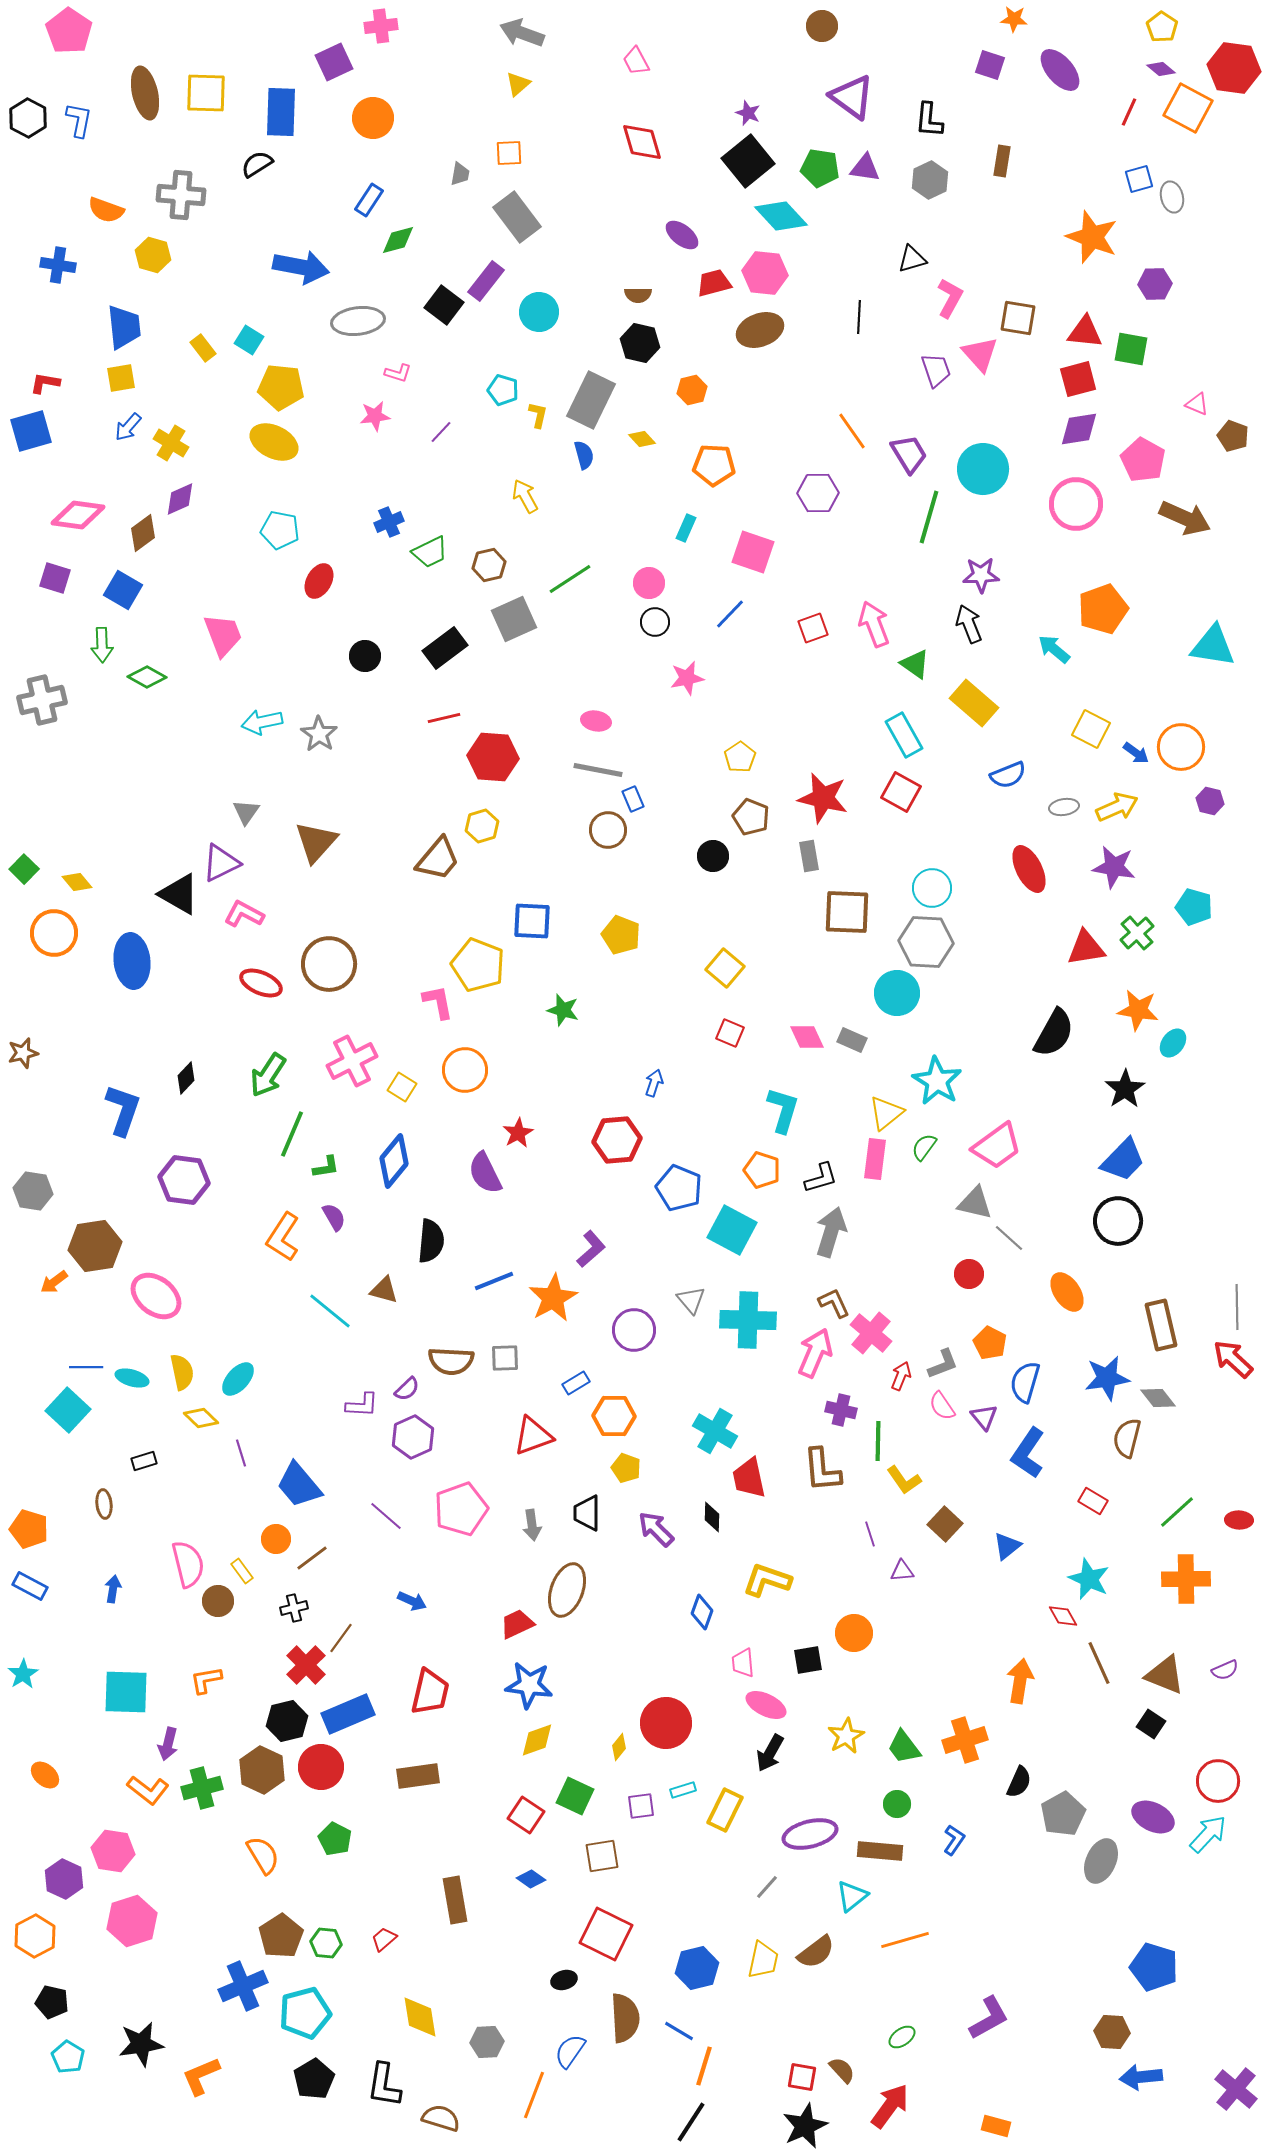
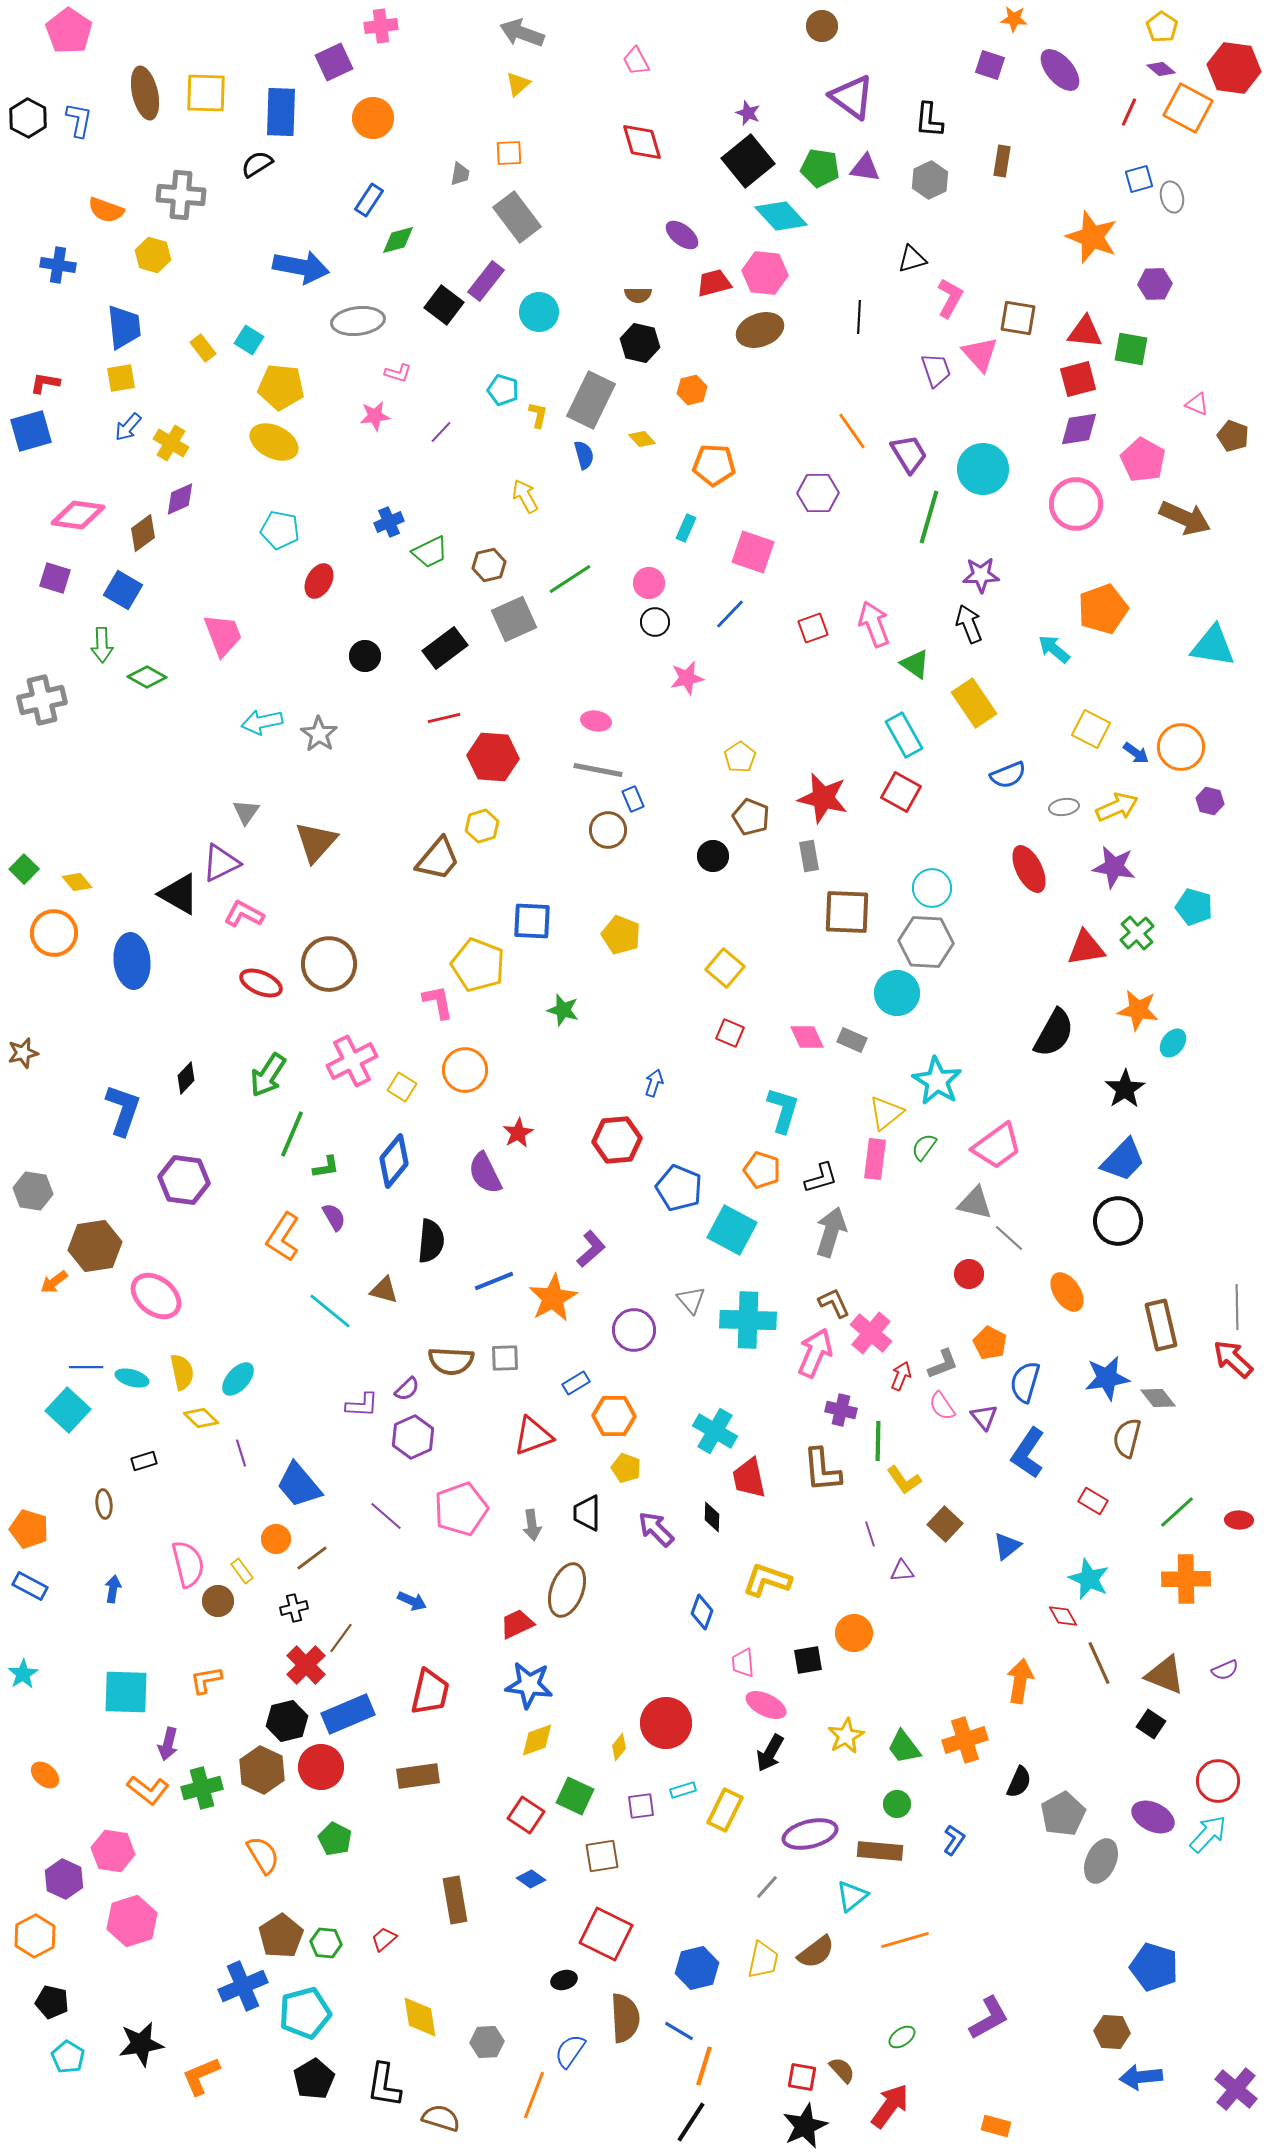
yellow rectangle at (974, 703): rotated 15 degrees clockwise
